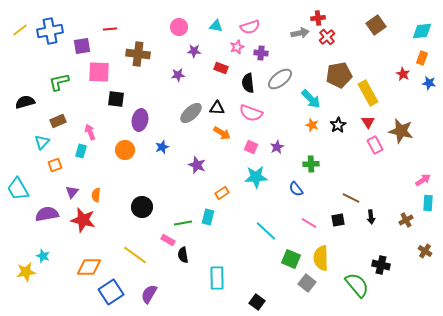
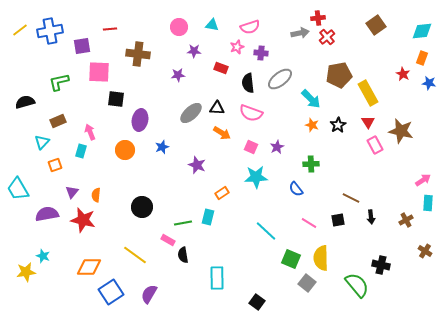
cyan triangle at (216, 26): moved 4 px left, 1 px up
